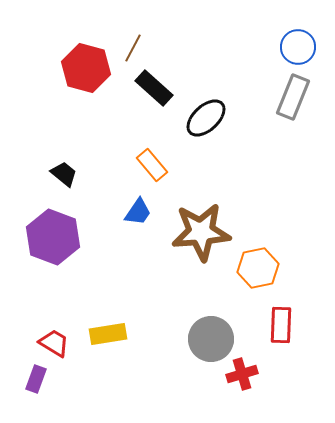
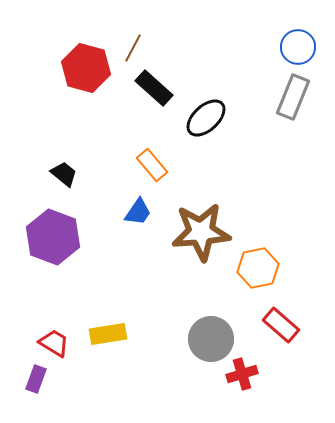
red rectangle: rotated 51 degrees counterclockwise
